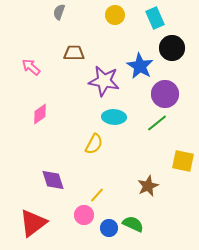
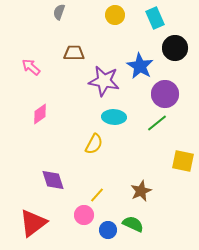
black circle: moved 3 px right
brown star: moved 7 px left, 5 px down
blue circle: moved 1 px left, 2 px down
